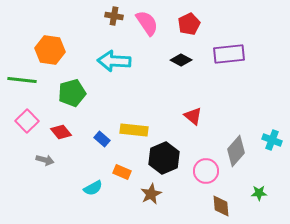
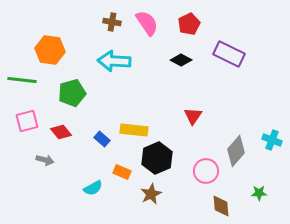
brown cross: moved 2 px left, 6 px down
purple rectangle: rotated 32 degrees clockwise
red triangle: rotated 24 degrees clockwise
pink square: rotated 30 degrees clockwise
black hexagon: moved 7 px left
